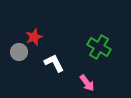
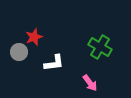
green cross: moved 1 px right
white L-shape: rotated 110 degrees clockwise
pink arrow: moved 3 px right
